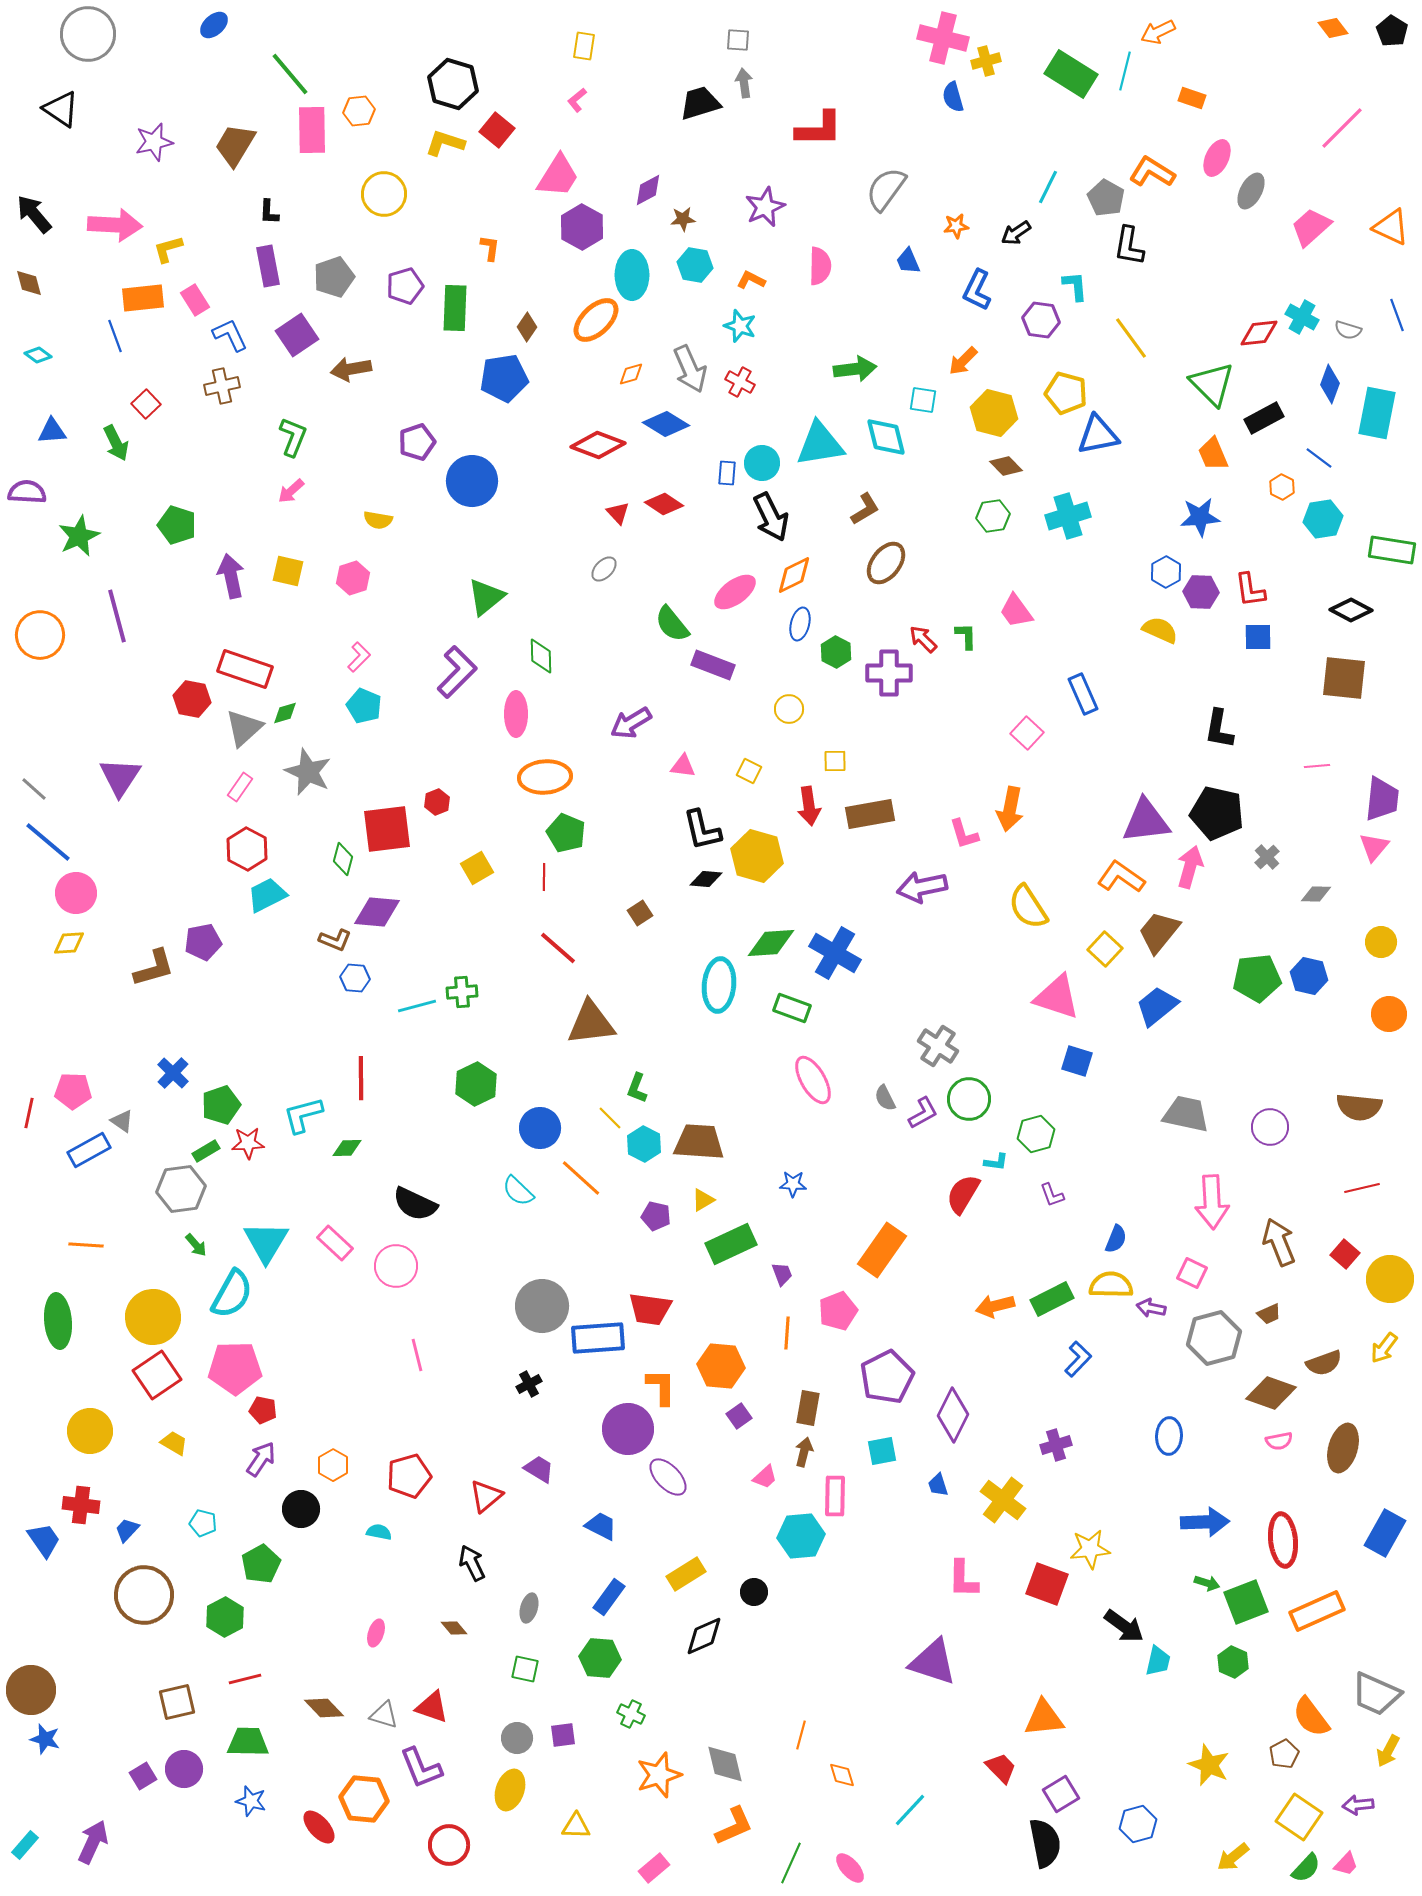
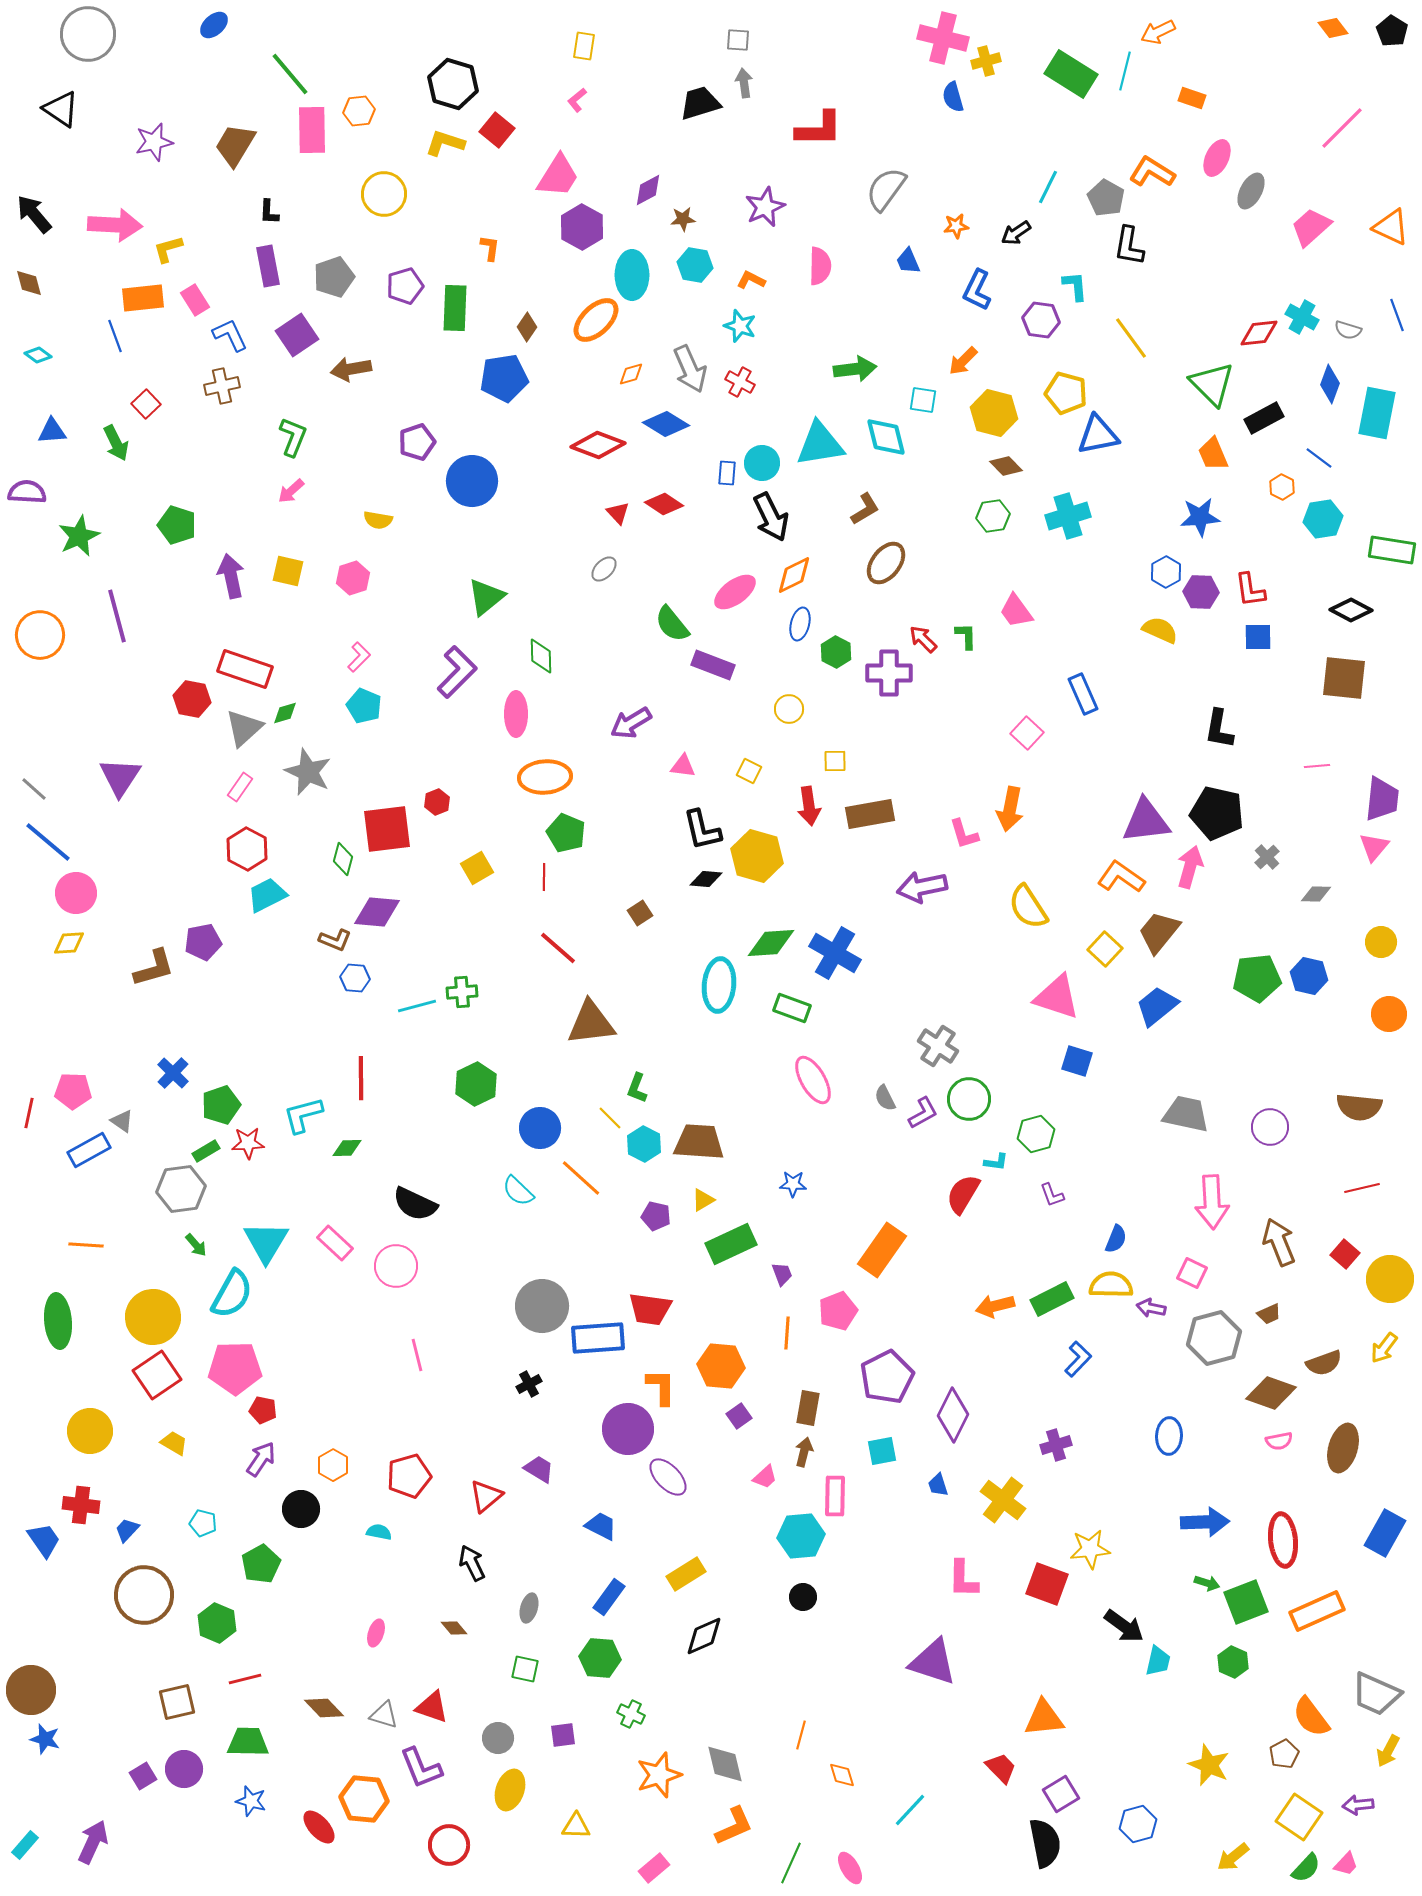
black circle at (754, 1592): moved 49 px right, 5 px down
green hexagon at (225, 1617): moved 8 px left, 6 px down; rotated 9 degrees counterclockwise
gray circle at (517, 1738): moved 19 px left
pink ellipse at (850, 1868): rotated 12 degrees clockwise
